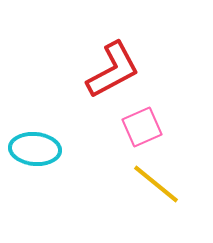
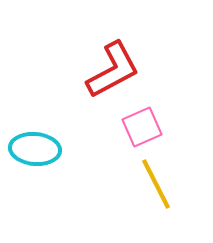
yellow line: rotated 24 degrees clockwise
